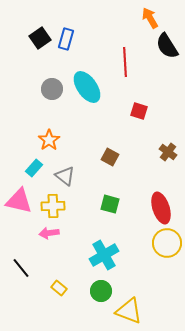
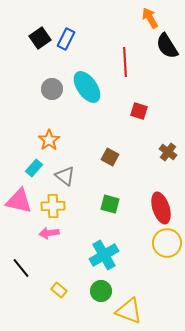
blue rectangle: rotated 10 degrees clockwise
yellow rectangle: moved 2 px down
